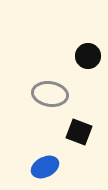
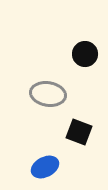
black circle: moved 3 px left, 2 px up
gray ellipse: moved 2 px left
